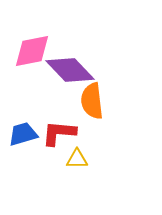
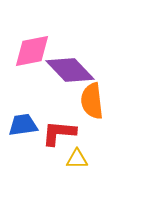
blue trapezoid: moved 9 px up; rotated 8 degrees clockwise
